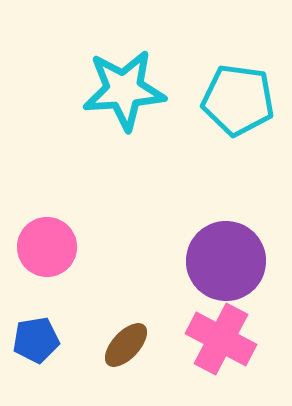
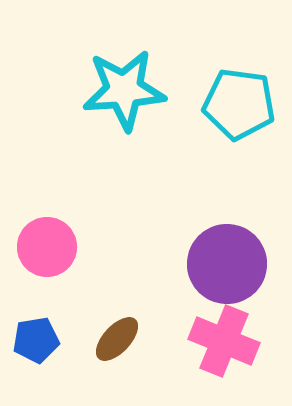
cyan pentagon: moved 1 px right, 4 px down
purple circle: moved 1 px right, 3 px down
pink cross: moved 3 px right, 2 px down; rotated 6 degrees counterclockwise
brown ellipse: moved 9 px left, 6 px up
